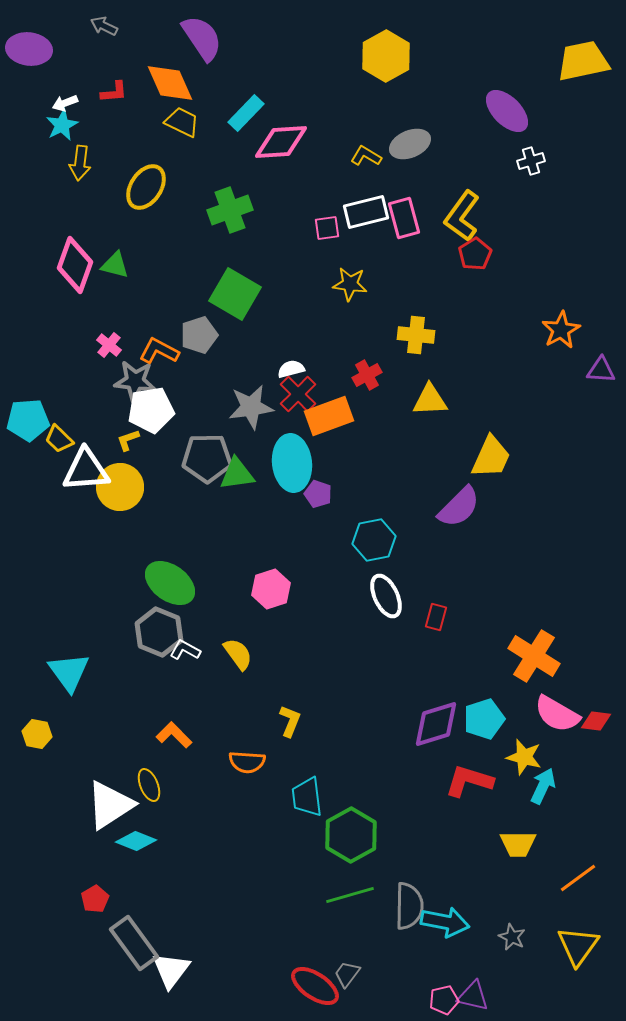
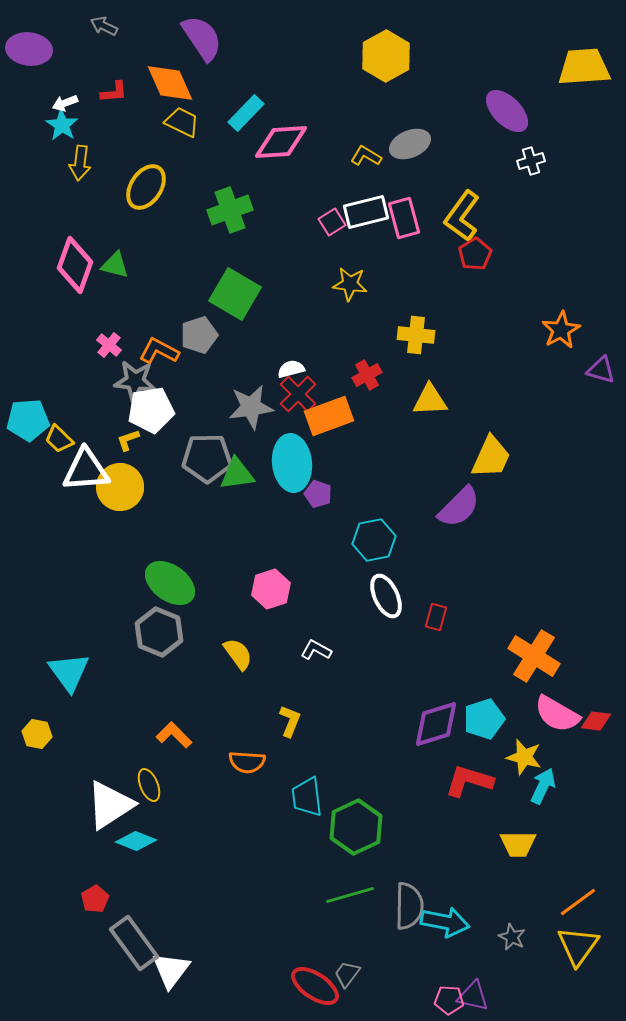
yellow trapezoid at (583, 61): moved 1 px right, 6 px down; rotated 8 degrees clockwise
cyan star at (62, 125): rotated 12 degrees counterclockwise
pink square at (327, 228): moved 5 px right, 6 px up; rotated 24 degrees counterclockwise
purple triangle at (601, 370): rotated 12 degrees clockwise
white L-shape at (185, 650): moved 131 px right
green hexagon at (351, 835): moved 5 px right, 8 px up; rotated 4 degrees clockwise
orange line at (578, 878): moved 24 px down
pink pentagon at (444, 1000): moved 5 px right; rotated 16 degrees clockwise
